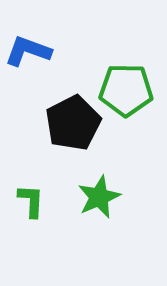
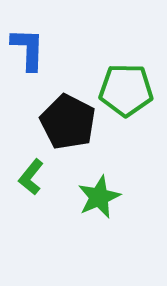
blue L-shape: moved 2 px up; rotated 72 degrees clockwise
black pentagon: moved 5 px left, 1 px up; rotated 18 degrees counterclockwise
green L-shape: moved 24 px up; rotated 144 degrees counterclockwise
